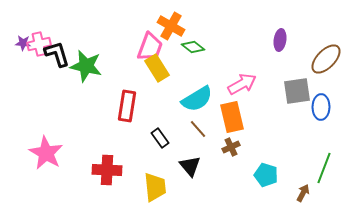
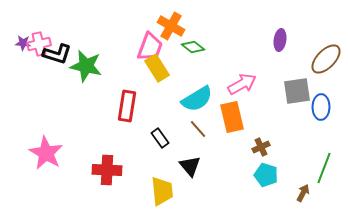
black L-shape: rotated 124 degrees clockwise
brown cross: moved 30 px right
yellow trapezoid: moved 7 px right, 4 px down
